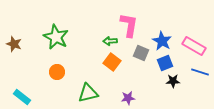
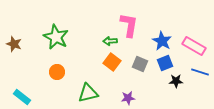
gray square: moved 1 px left, 11 px down
black star: moved 3 px right
